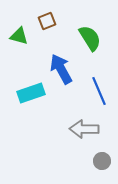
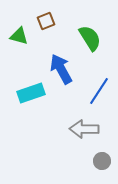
brown square: moved 1 px left
blue line: rotated 56 degrees clockwise
